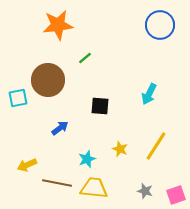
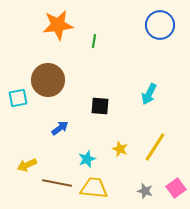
green line: moved 9 px right, 17 px up; rotated 40 degrees counterclockwise
yellow line: moved 1 px left, 1 px down
pink square: moved 7 px up; rotated 18 degrees counterclockwise
